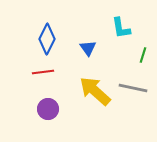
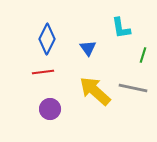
purple circle: moved 2 px right
